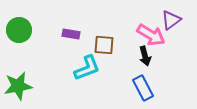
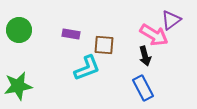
pink arrow: moved 3 px right
